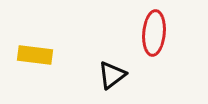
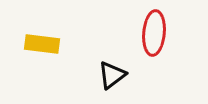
yellow rectangle: moved 7 px right, 11 px up
